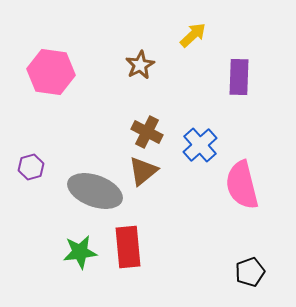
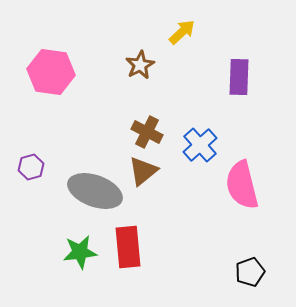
yellow arrow: moved 11 px left, 3 px up
